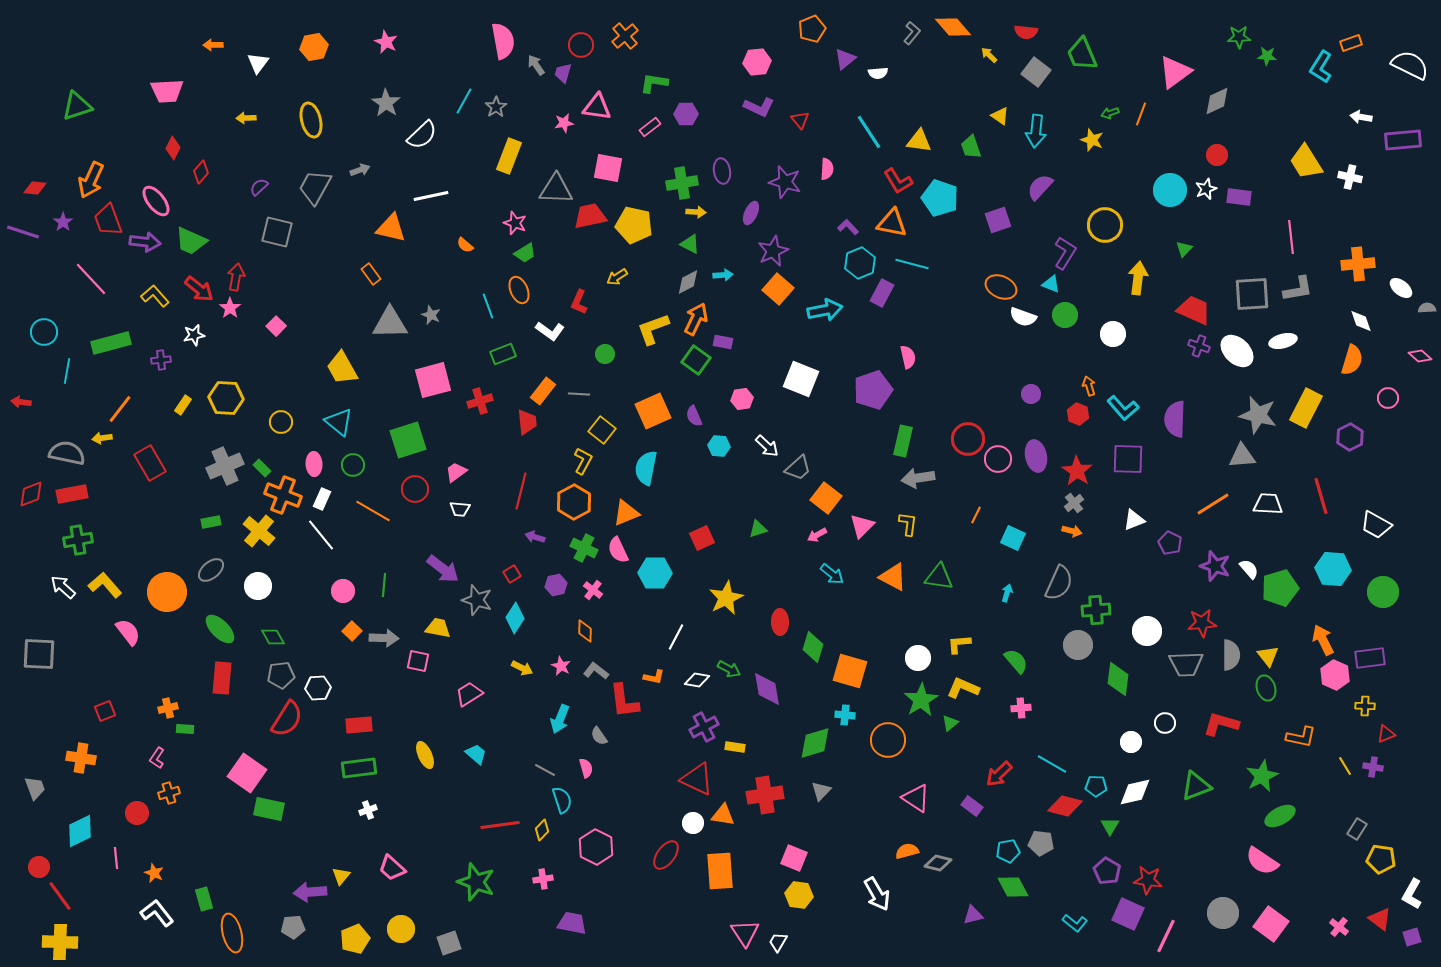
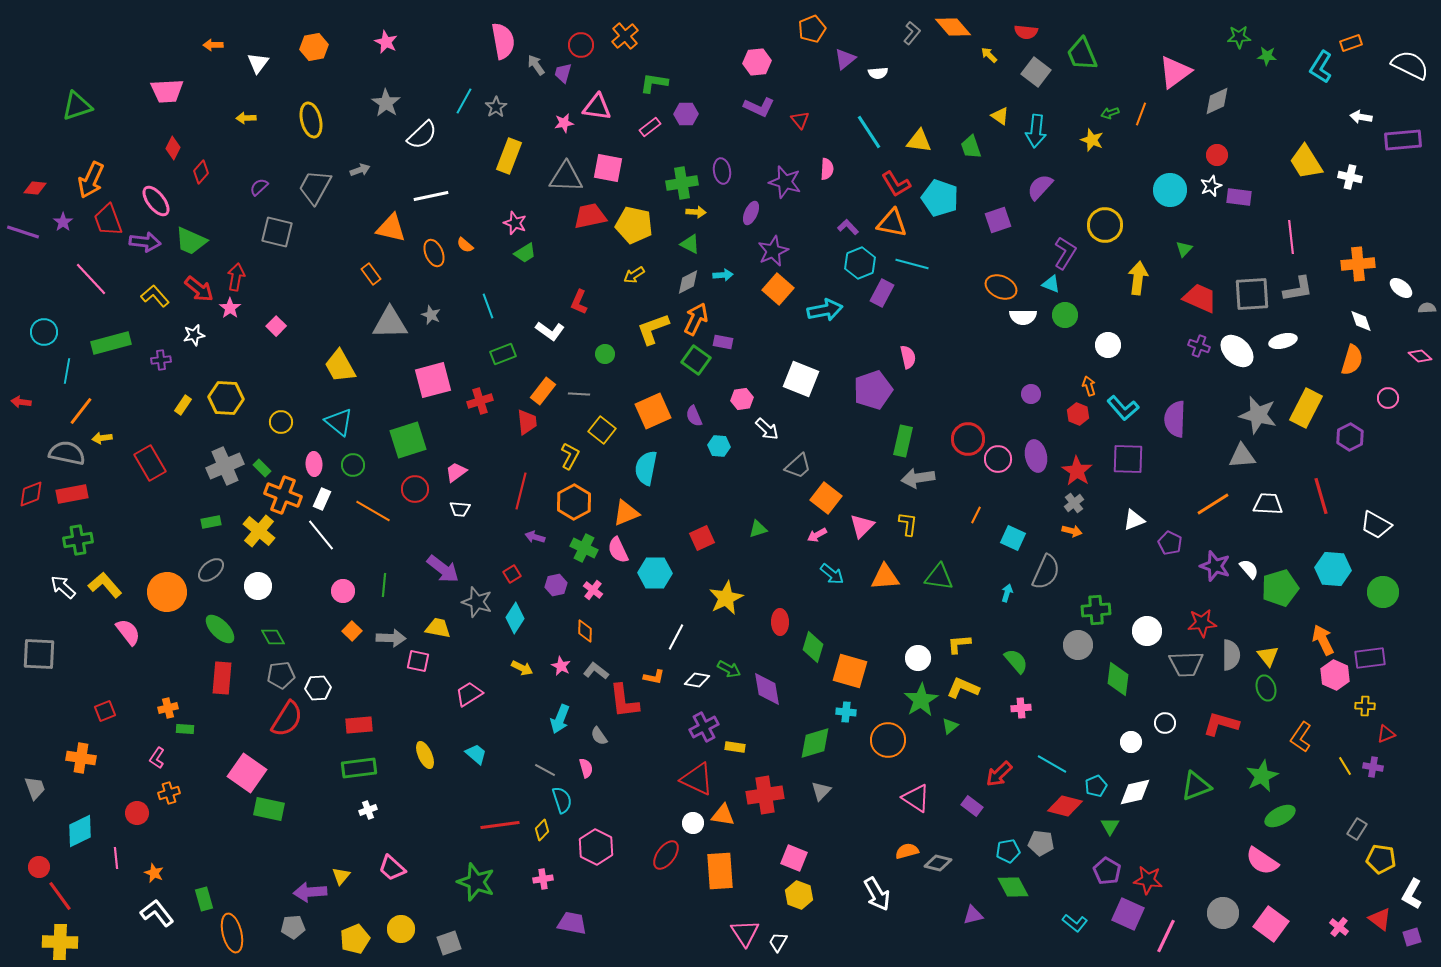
red L-shape at (898, 181): moved 2 px left, 3 px down
gray triangle at (556, 189): moved 10 px right, 12 px up
white star at (1206, 189): moved 5 px right, 3 px up
yellow arrow at (617, 277): moved 17 px right, 2 px up
orange ellipse at (519, 290): moved 85 px left, 37 px up
red trapezoid at (1194, 310): moved 6 px right, 12 px up
white semicircle at (1023, 317): rotated 20 degrees counterclockwise
white circle at (1113, 334): moved 5 px left, 11 px down
yellow trapezoid at (342, 368): moved 2 px left, 2 px up
orange line at (120, 409): moved 39 px left, 2 px down
white arrow at (767, 446): moved 17 px up
yellow L-shape at (583, 461): moved 13 px left, 5 px up
gray trapezoid at (798, 468): moved 2 px up
orange triangle at (893, 577): moved 8 px left; rotated 32 degrees counterclockwise
gray semicircle at (1059, 583): moved 13 px left, 11 px up
gray star at (477, 600): moved 2 px down
gray arrow at (384, 638): moved 7 px right
cyan cross at (845, 715): moved 1 px right, 3 px up
green triangle at (950, 723): moved 3 px down
orange L-shape at (1301, 737): rotated 112 degrees clockwise
cyan pentagon at (1096, 786): rotated 25 degrees counterclockwise
yellow hexagon at (799, 895): rotated 12 degrees clockwise
